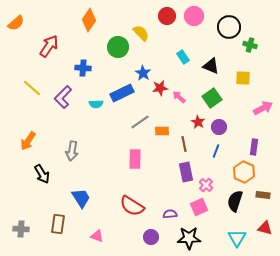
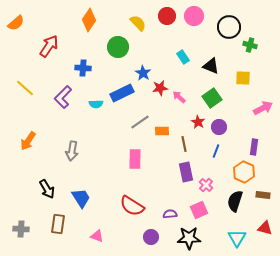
yellow semicircle at (141, 33): moved 3 px left, 10 px up
yellow line at (32, 88): moved 7 px left
black arrow at (42, 174): moved 5 px right, 15 px down
pink square at (199, 207): moved 3 px down
